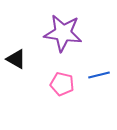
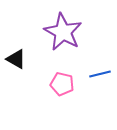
purple star: moved 1 px up; rotated 21 degrees clockwise
blue line: moved 1 px right, 1 px up
